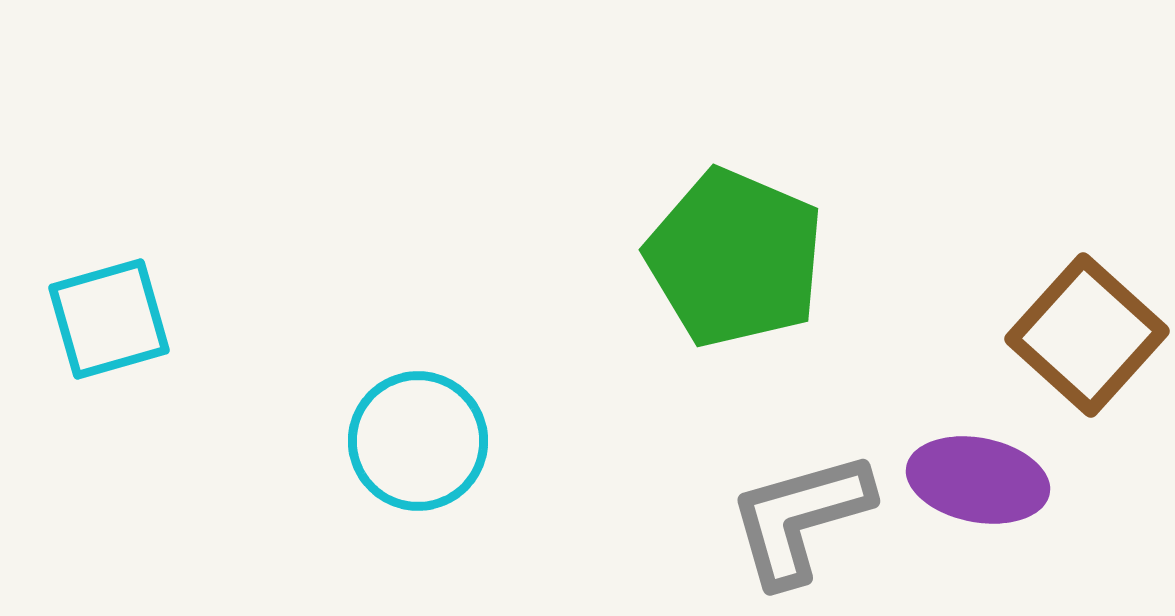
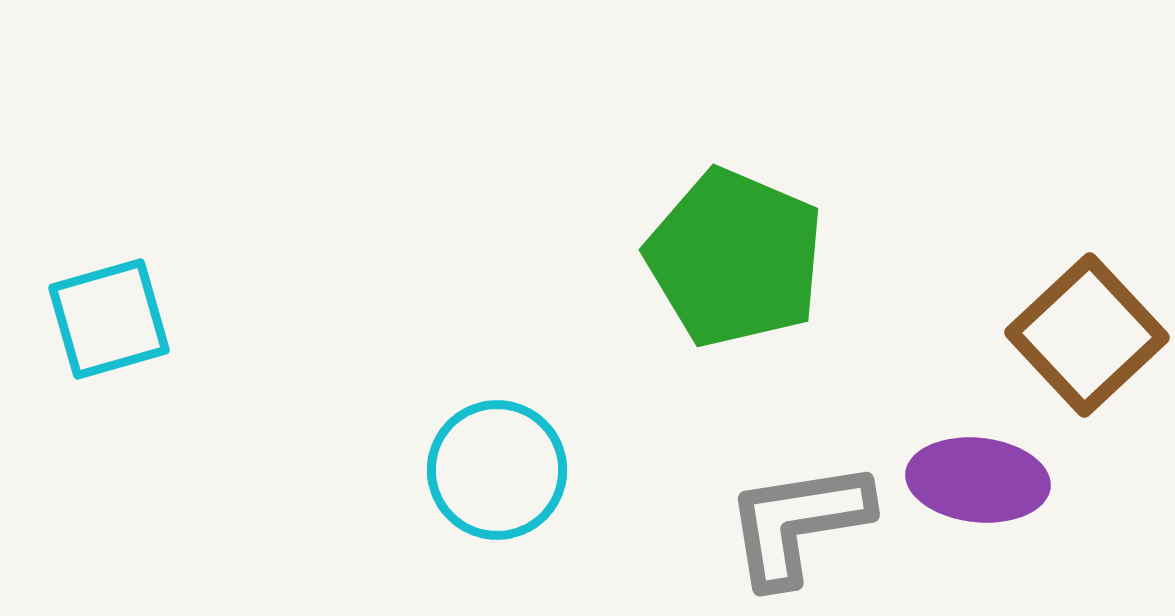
brown square: rotated 5 degrees clockwise
cyan circle: moved 79 px right, 29 px down
purple ellipse: rotated 5 degrees counterclockwise
gray L-shape: moved 2 px left, 5 px down; rotated 7 degrees clockwise
